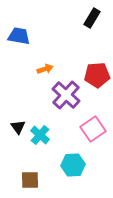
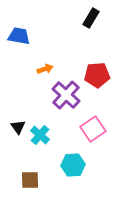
black rectangle: moved 1 px left
